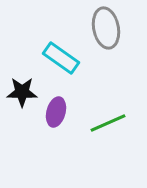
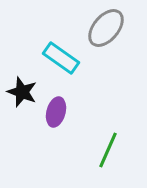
gray ellipse: rotated 51 degrees clockwise
black star: rotated 20 degrees clockwise
green line: moved 27 px down; rotated 42 degrees counterclockwise
